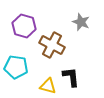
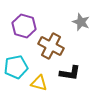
brown cross: moved 1 px left, 1 px down
cyan pentagon: rotated 20 degrees counterclockwise
black L-shape: moved 1 px left, 4 px up; rotated 105 degrees clockwise
yellow triangle: moved 9 px left, 3 px up
